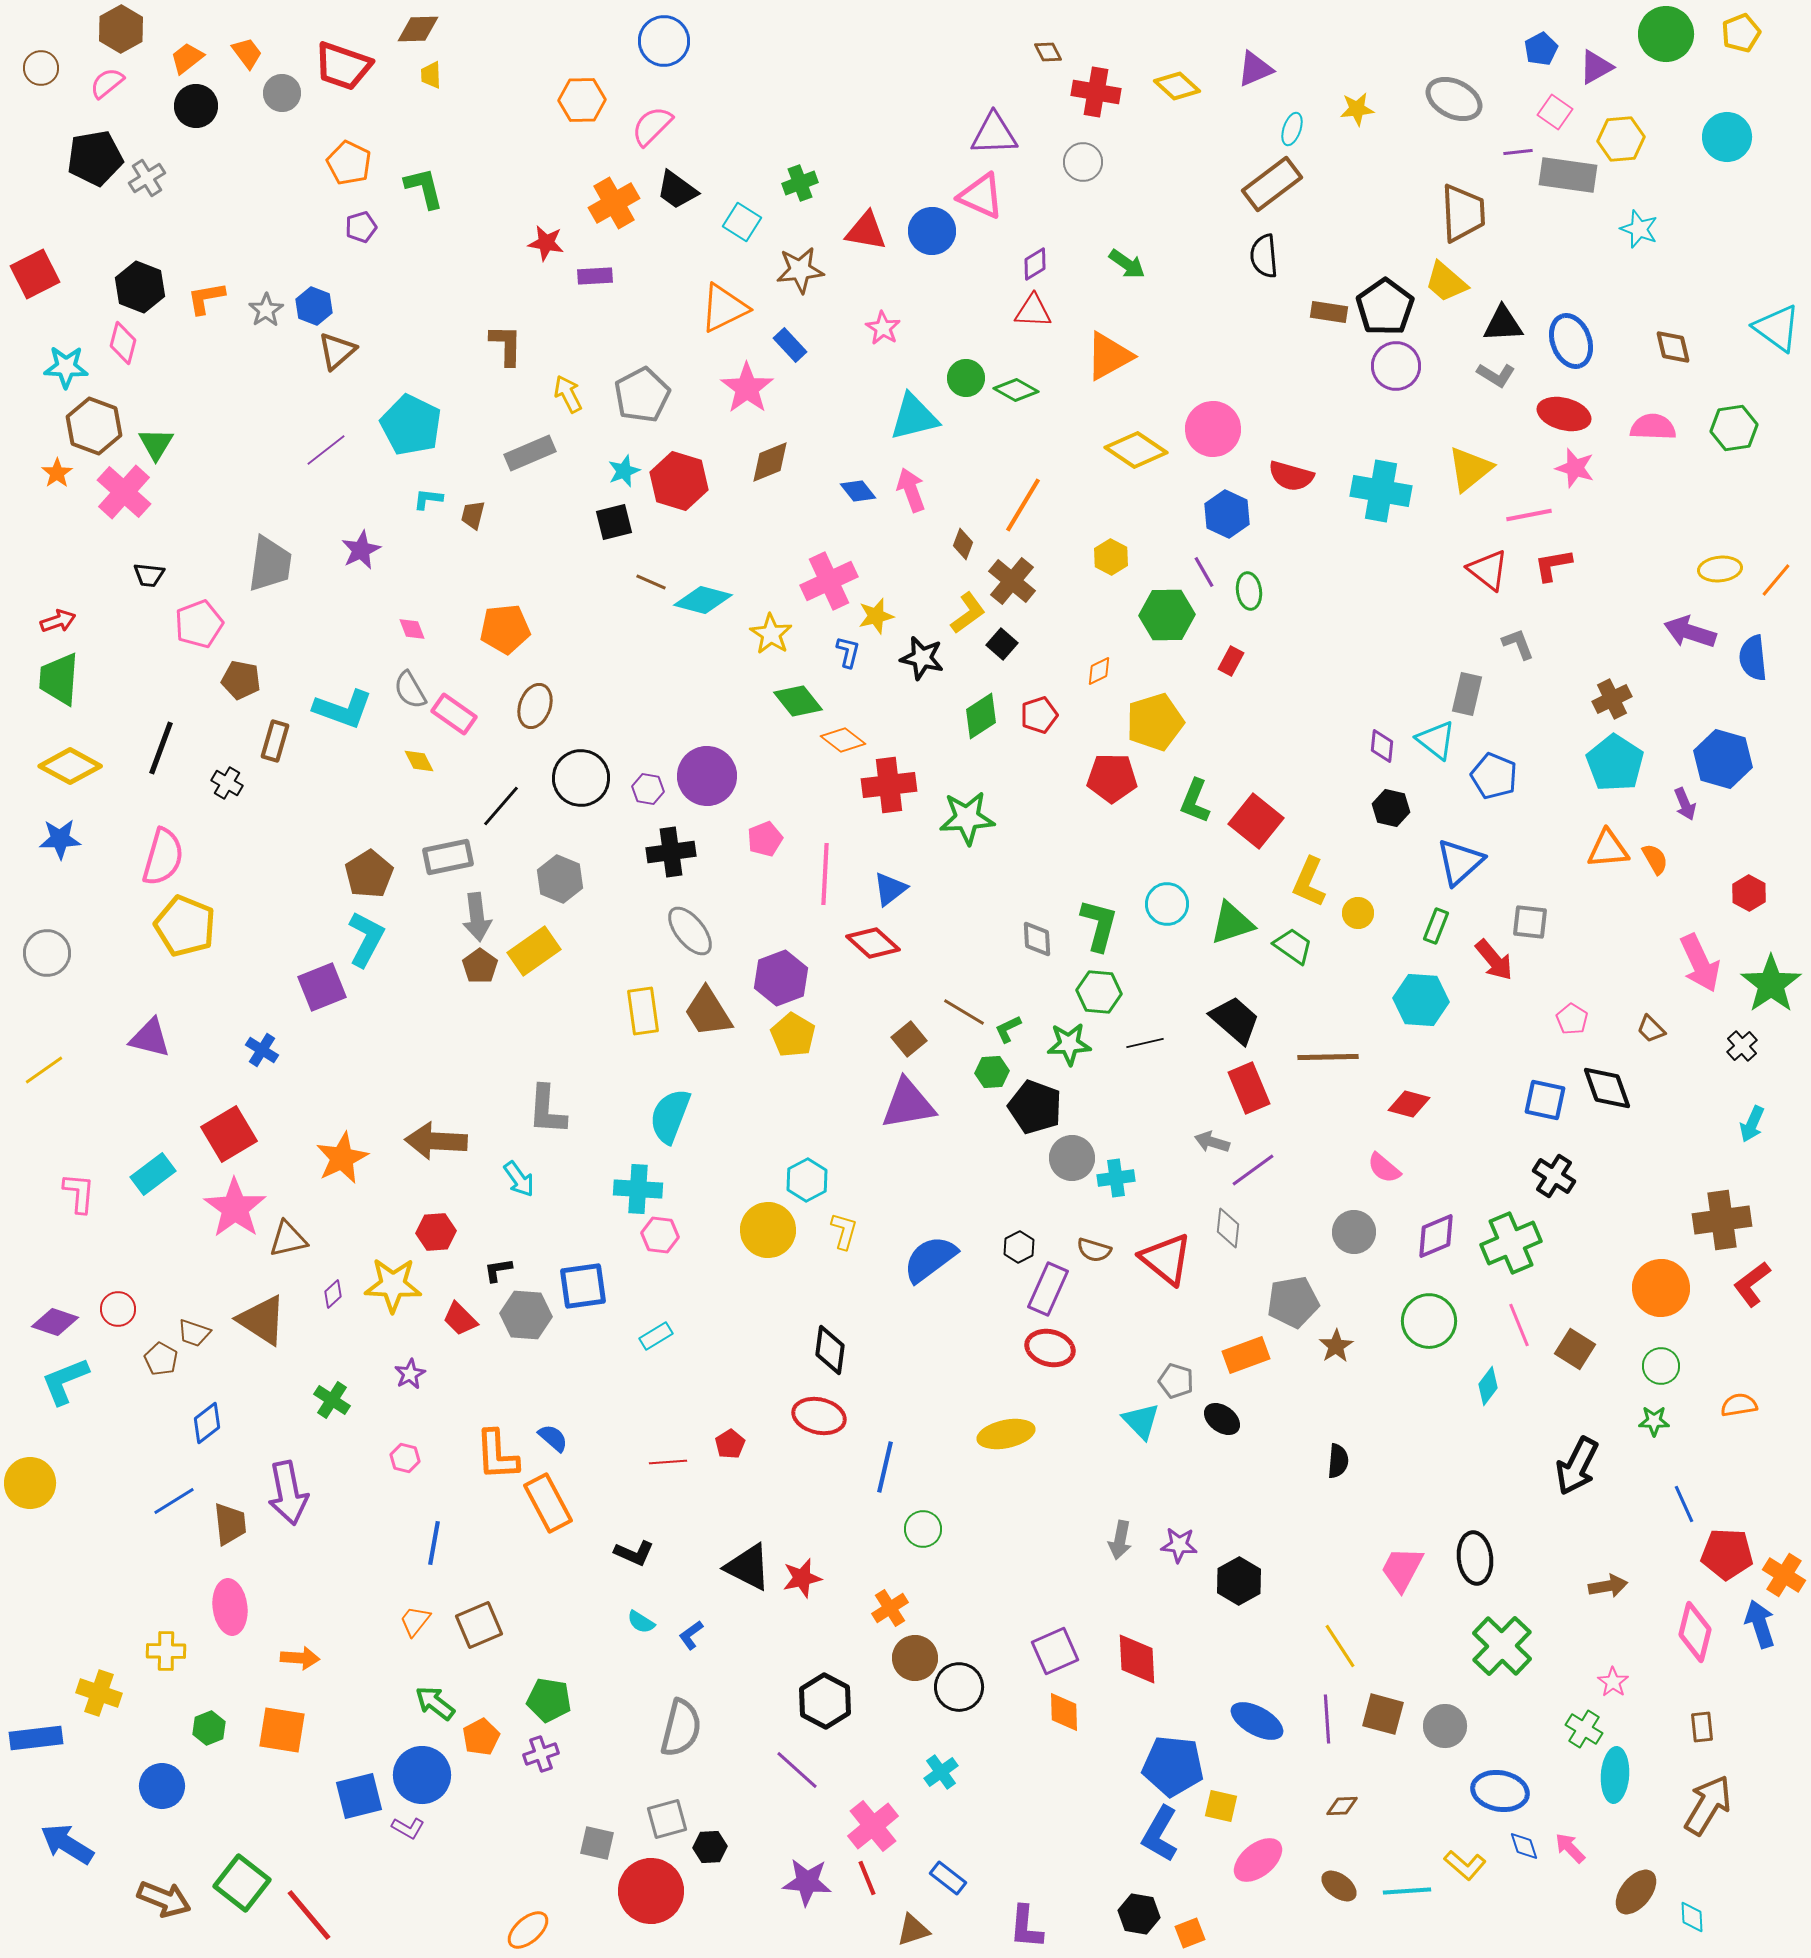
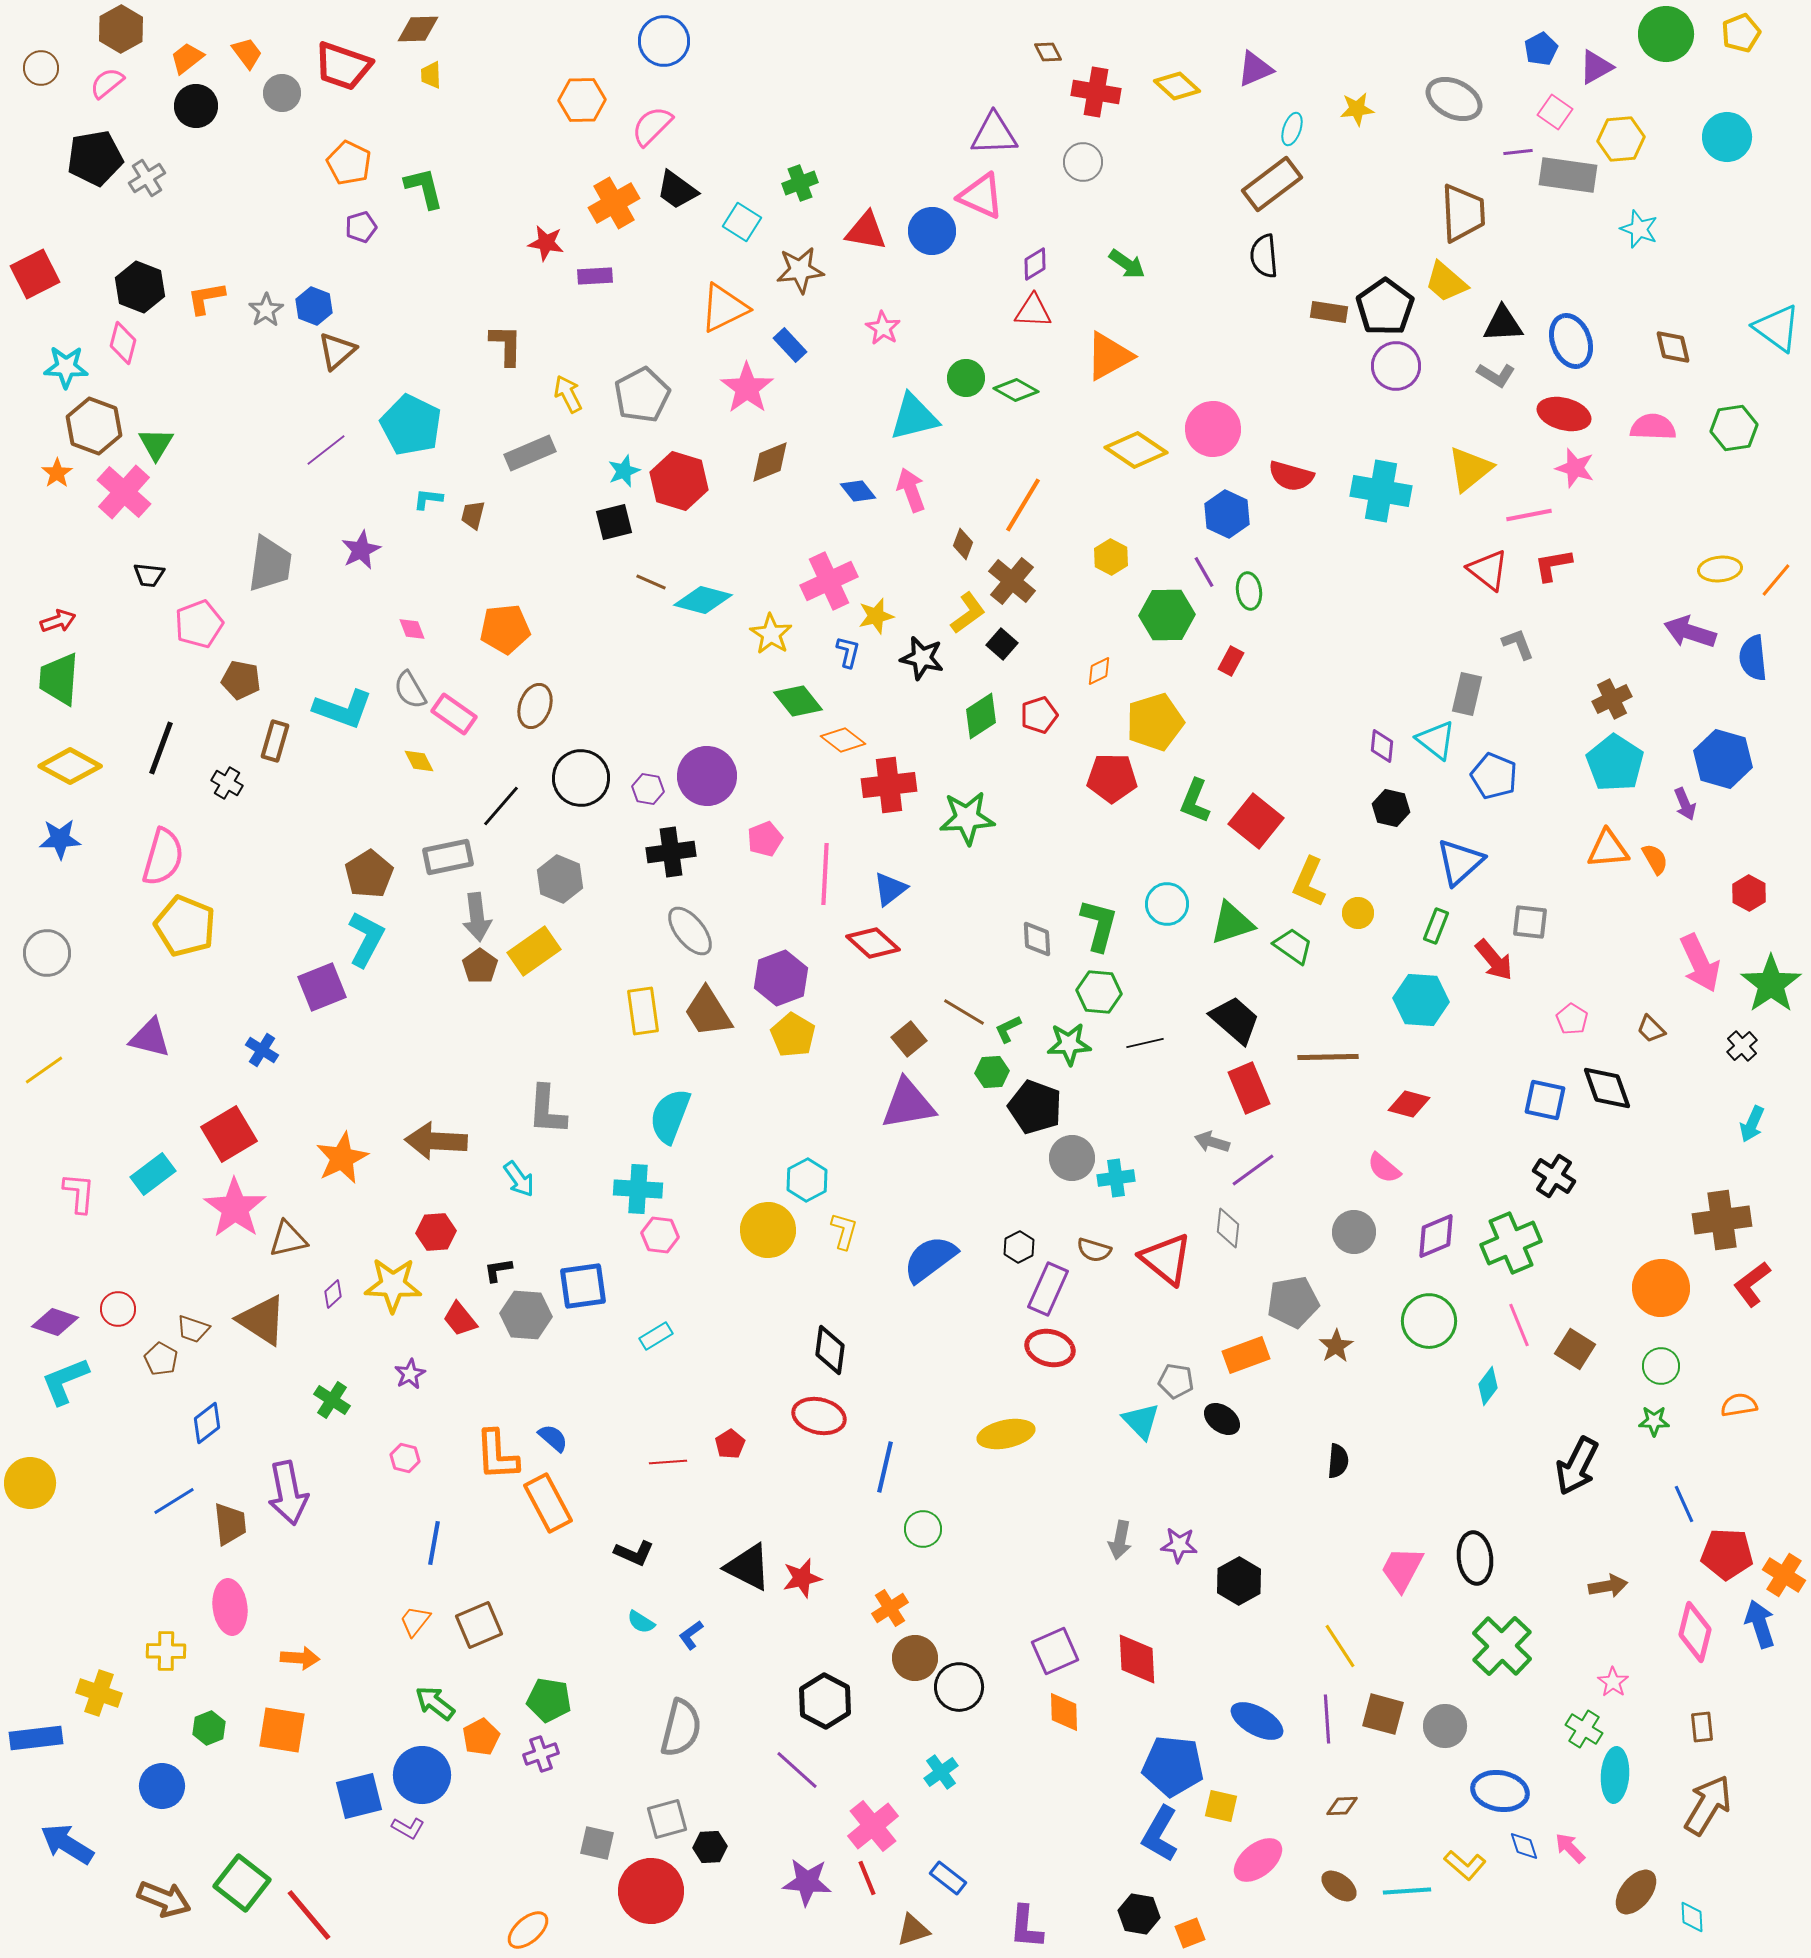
red trapezoid at (460, 1319): rotated 6 degrees clockwise
brown trapezoid at (194, 1333): moved 1 px left, 4 px up
gray pentagon at (1176, 1381): rotated 8 degrees counterclockwise
